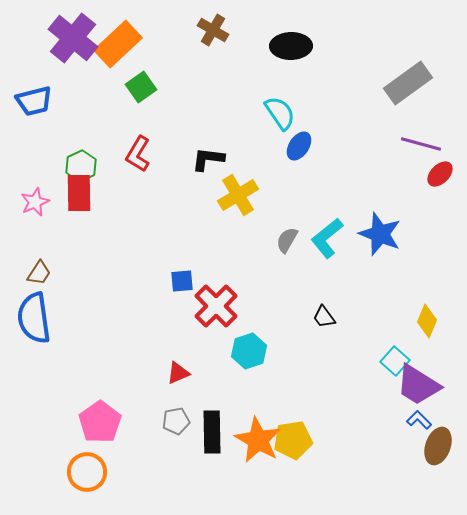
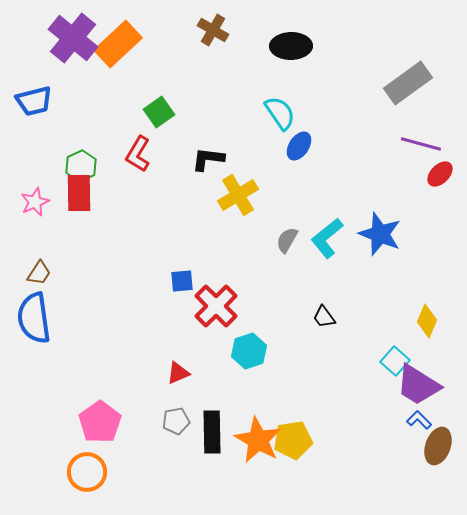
green square: moved 18 px right, 25 px down
